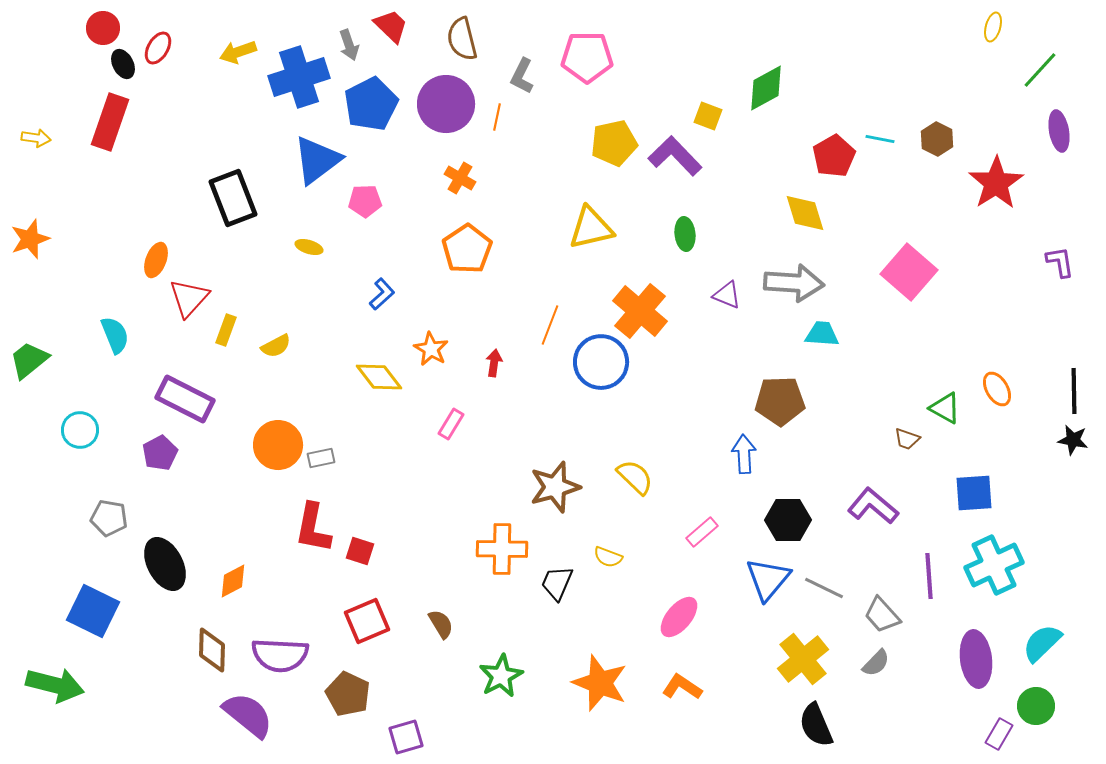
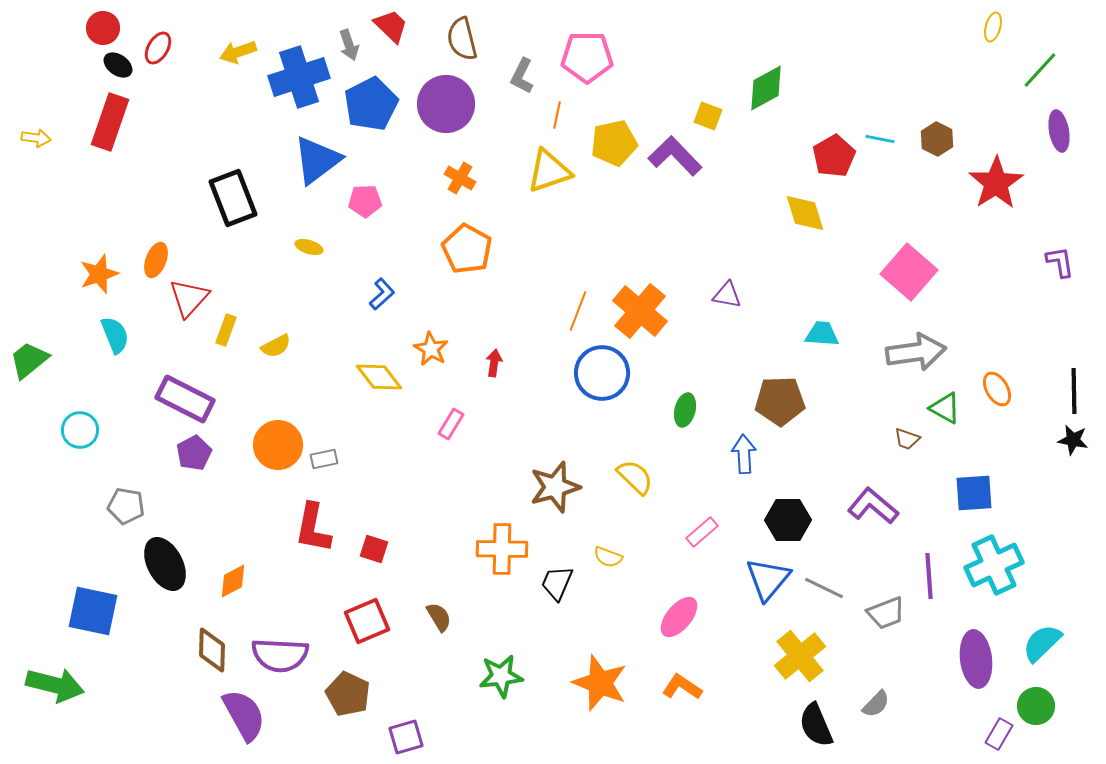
black ellipse at (123, 64): moved 5 px left, 1 px down; rotated 28 degrees counterclockwise
orange line at (497, 117): moved 60 px right, 2 px up
yellow triangle at (591, 228): moved 42 px left, 57 px up; rotated 6 degrees counterclockwise
green ellipse at (685, 234): moved 176 px down; rotated 20 degrees clockwise
orange star at (30, 239): moved 69 px right, 35 px down
orange pentagon at (467, 249): rotated 9 degrees counterclockwise
gray arrow at (794, 283): moved 122 px right, 69 px down; rotated 12 degrees counterclockwise
purple triangle at (727, 295): rotated 12 degrees counterclockwise
orange line at (550, 325): moved 28 px right, 14 px up
blue circle at (601, 362): moved 1 px right, 11 px down
purple pentagon at (160, 453): moved 34 px right
gray rectangle at (321, 458): moved 3 px right, 1 px down
gray pentagon at (109, 518): moved 17 px right, 12 px up
red square at (360, 551): moved 14 px right, 2 px up
blue square at (93, 611): rotated 14 degrees counterclockwise
gray trapezoid at (882, 615): moved 4 px right, 2 px up; rotated 69 degrees counterclockwise
brown semicircle at (441, 624): moved 2 px left, 7 px up
yellow cross at (803, 659): moved 3 px left, 3 px up
gray semicircle at (876, 663): moved 41 px down
green star at (501, 676): rotated 21 degrees clockwise
purple semicircle at (248, 715): moved 4 px left; rotated 22 degrees clockwise
